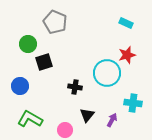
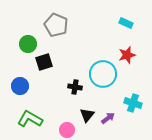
gray pentagon: moved 1 px right, 3 px down
cyan circle: moved 4 px left, 1 px down
cyan cross: rotated 12 degrees clockwise
purple arrow: moved 4 px left, 2 px up; rotated 24 degrees clockwise
pink circle: moved 2 px right
